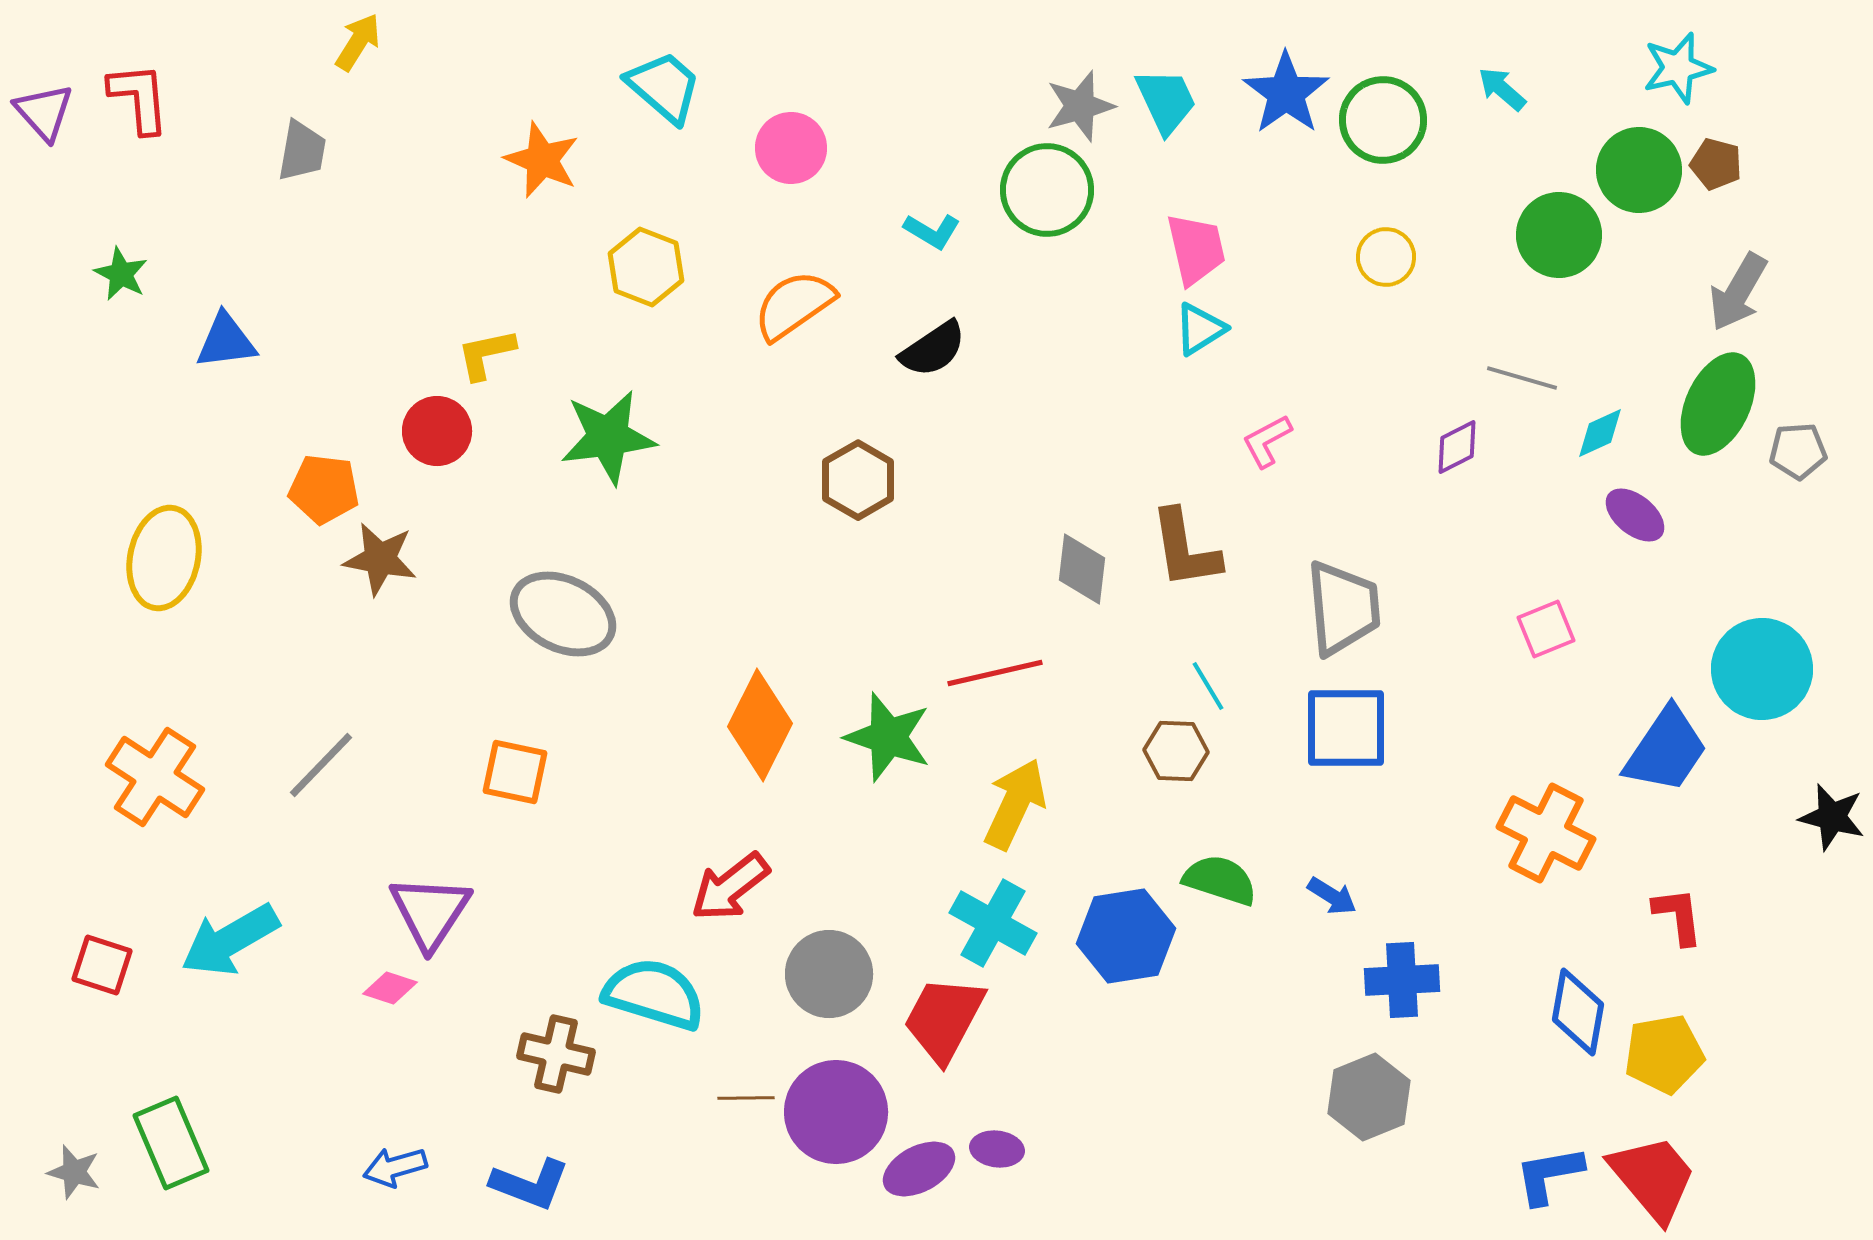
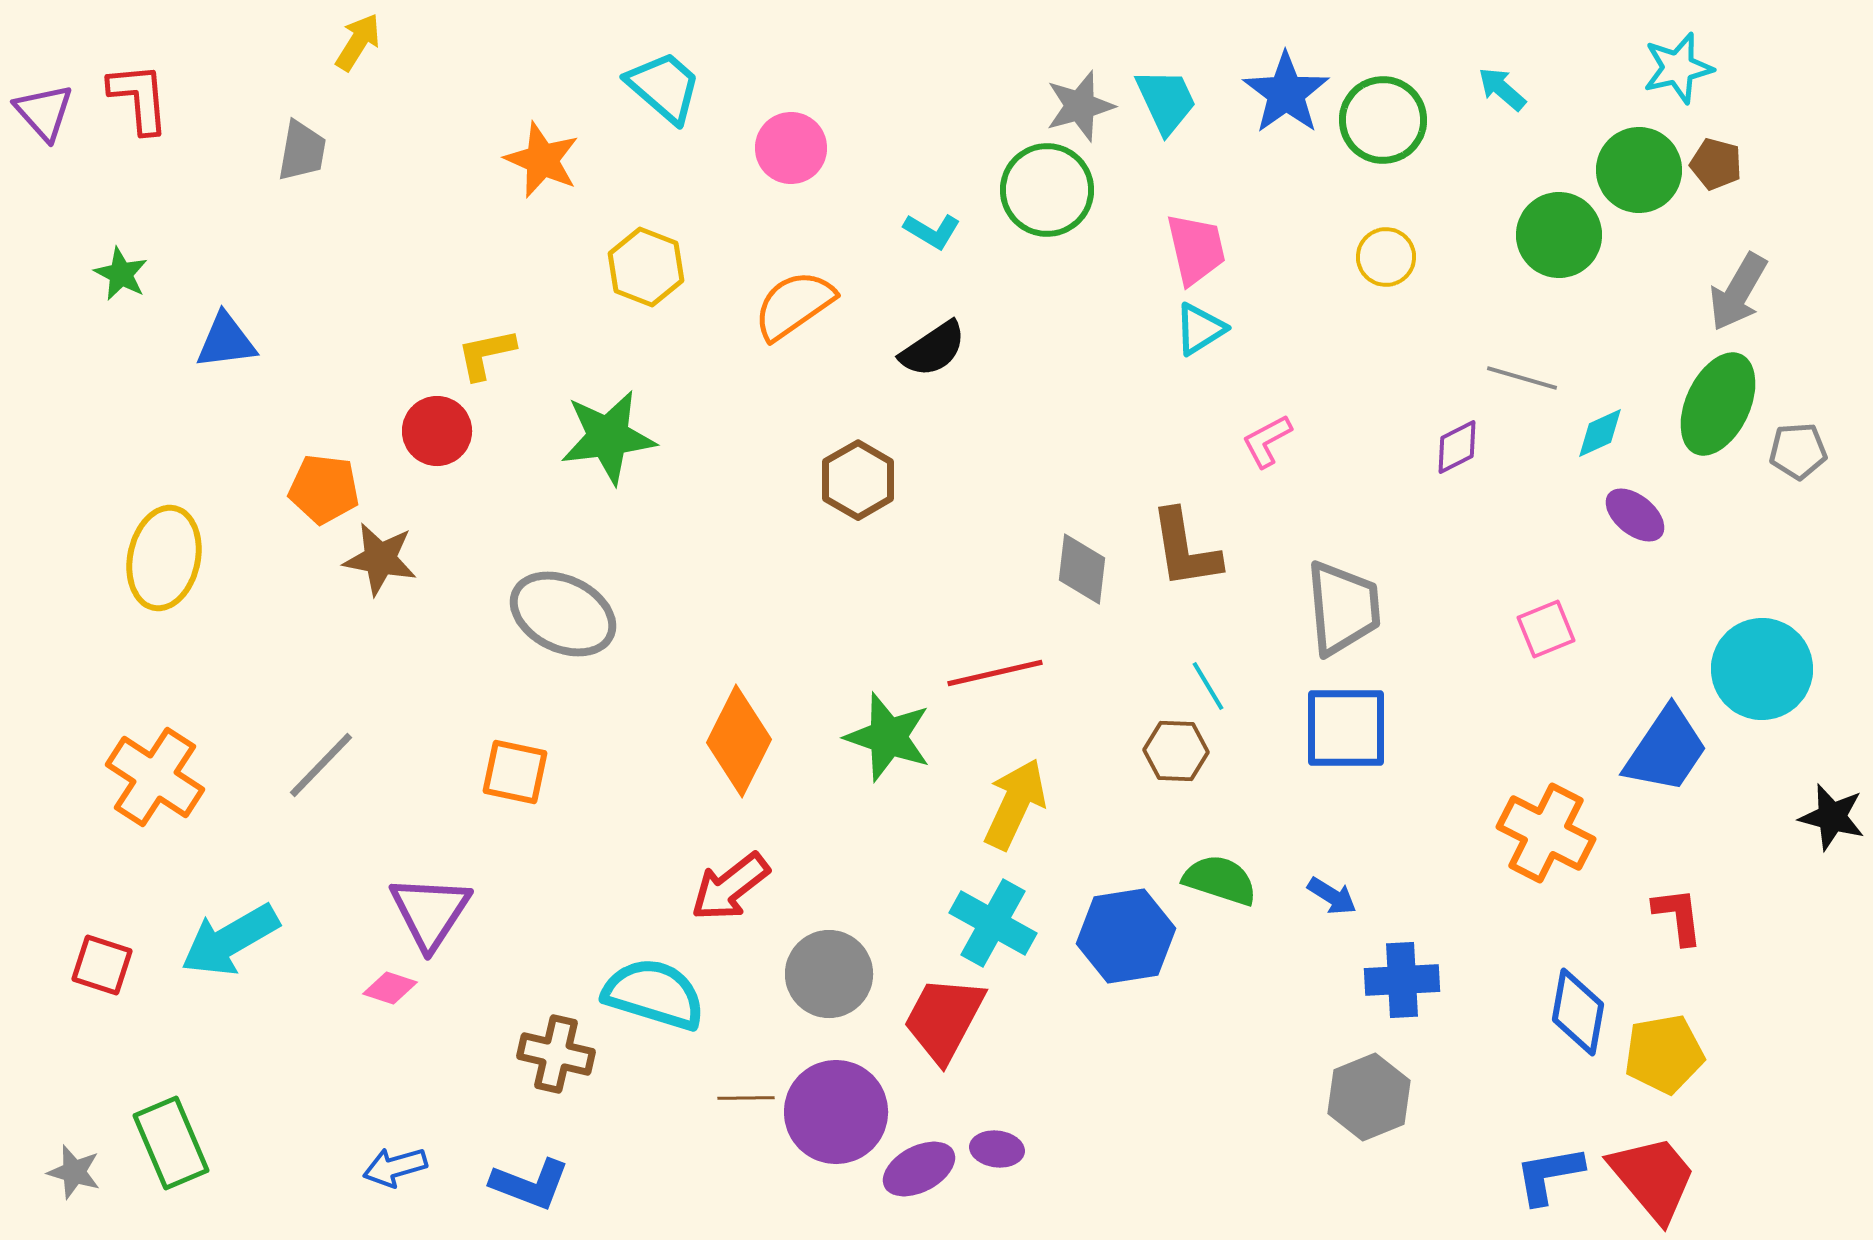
orange diamond at (760, 725): moved 21 px left, 16 px down
